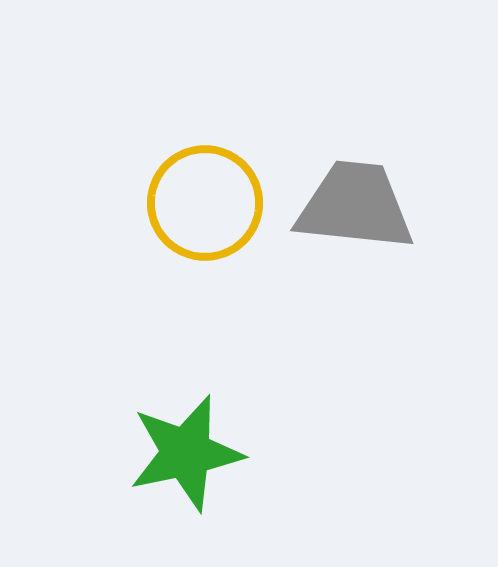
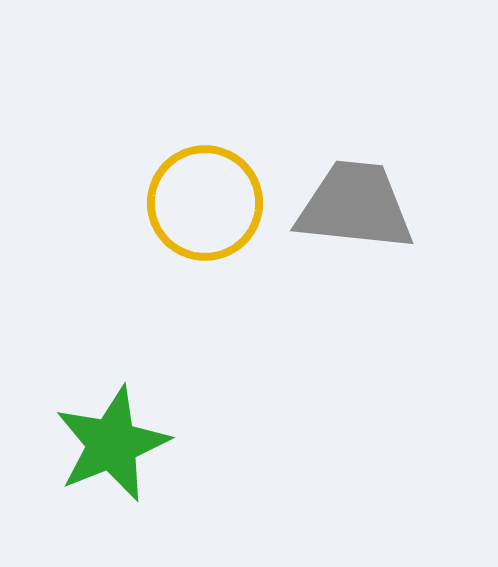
green star: moved 74 px left, 9 px up; rotated 10 degrees counterclockwise
